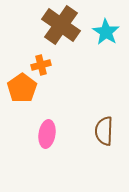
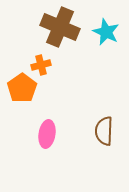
brown cross: moved 1 px left, 2 px down; rotated 12 degrees counterclockwise
cyan star: rotated 8 degrees counterclockwise
